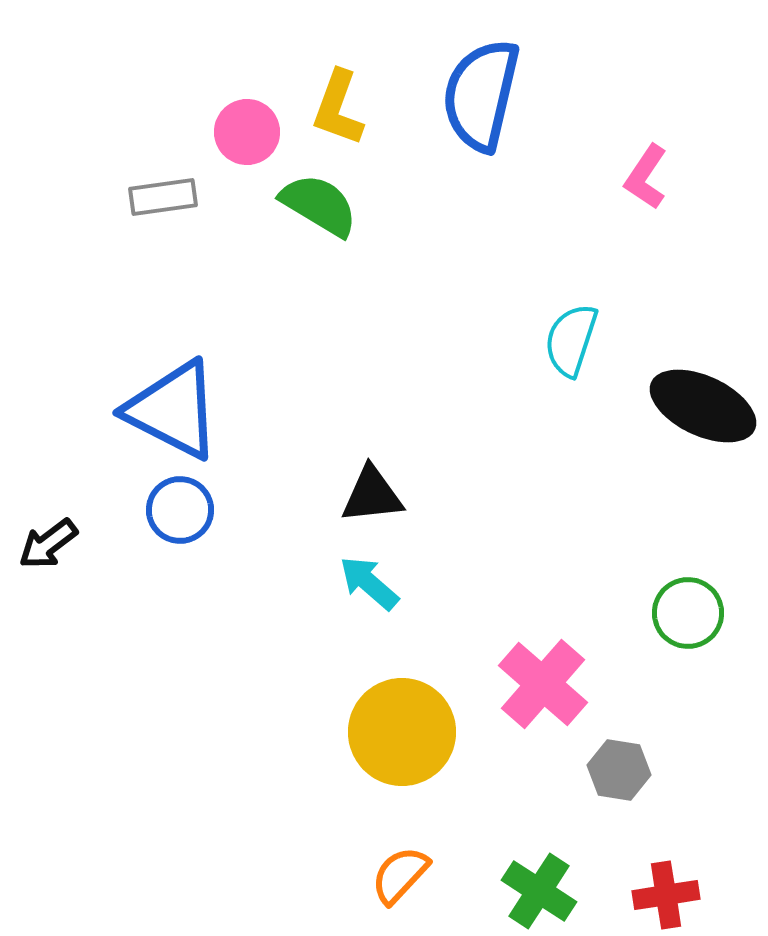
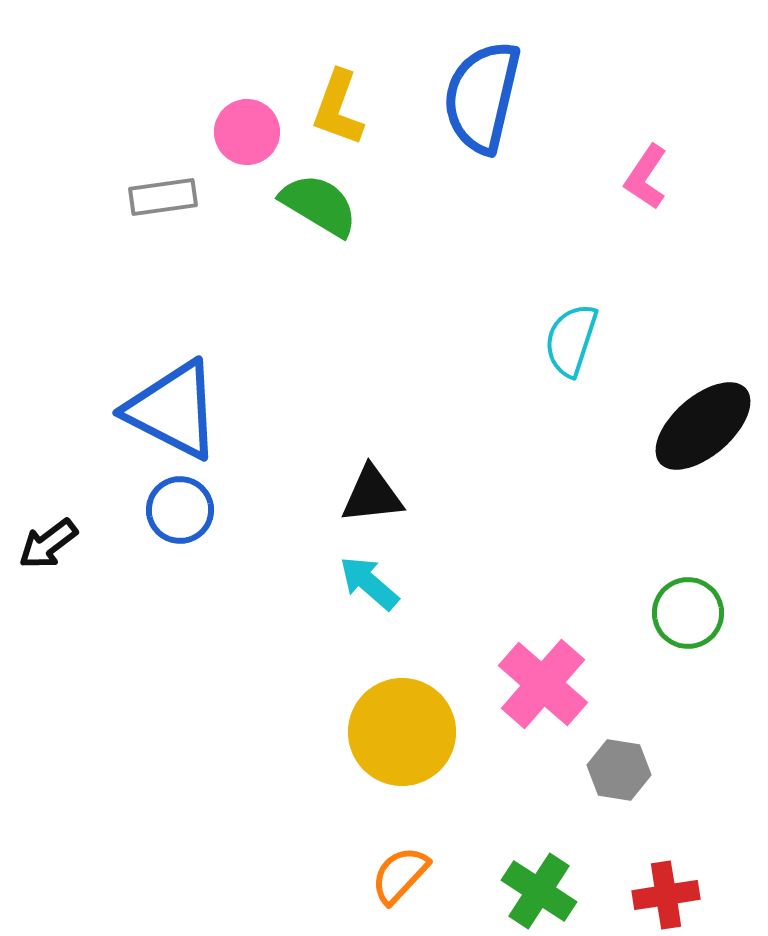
blue semicircle: moved 1 px right, 2 px down
black ellipse: moved 20 px down; rotated 66 degrees counterclockwise
